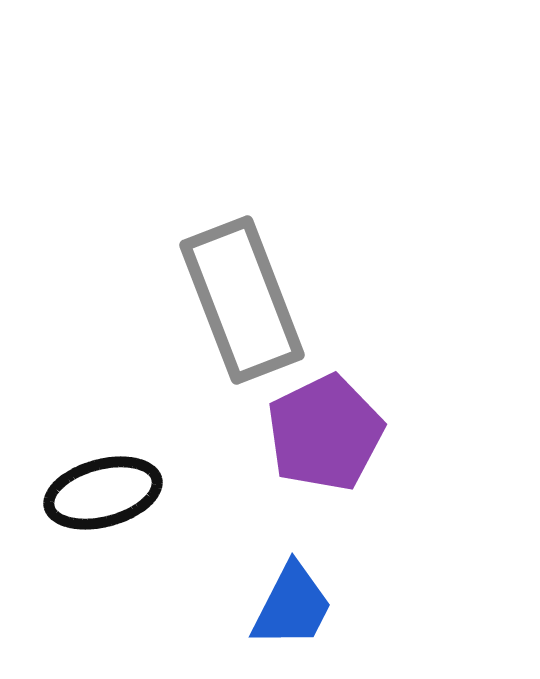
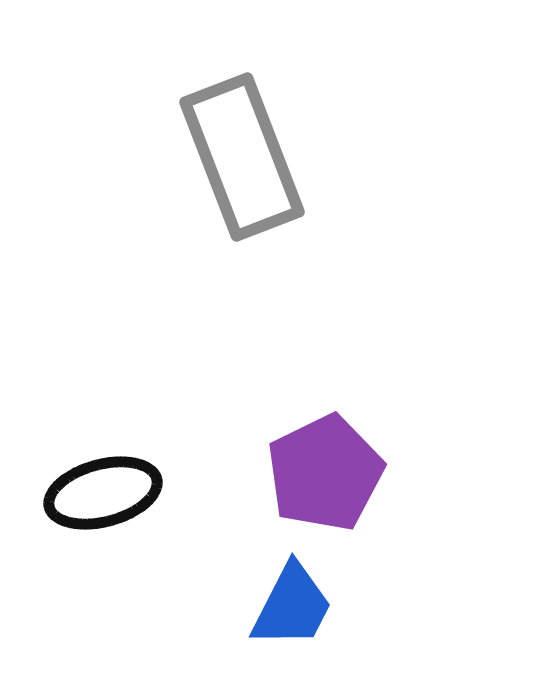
gray rectangle: moved 143 px up
purple pentagon: moved 40 px down
